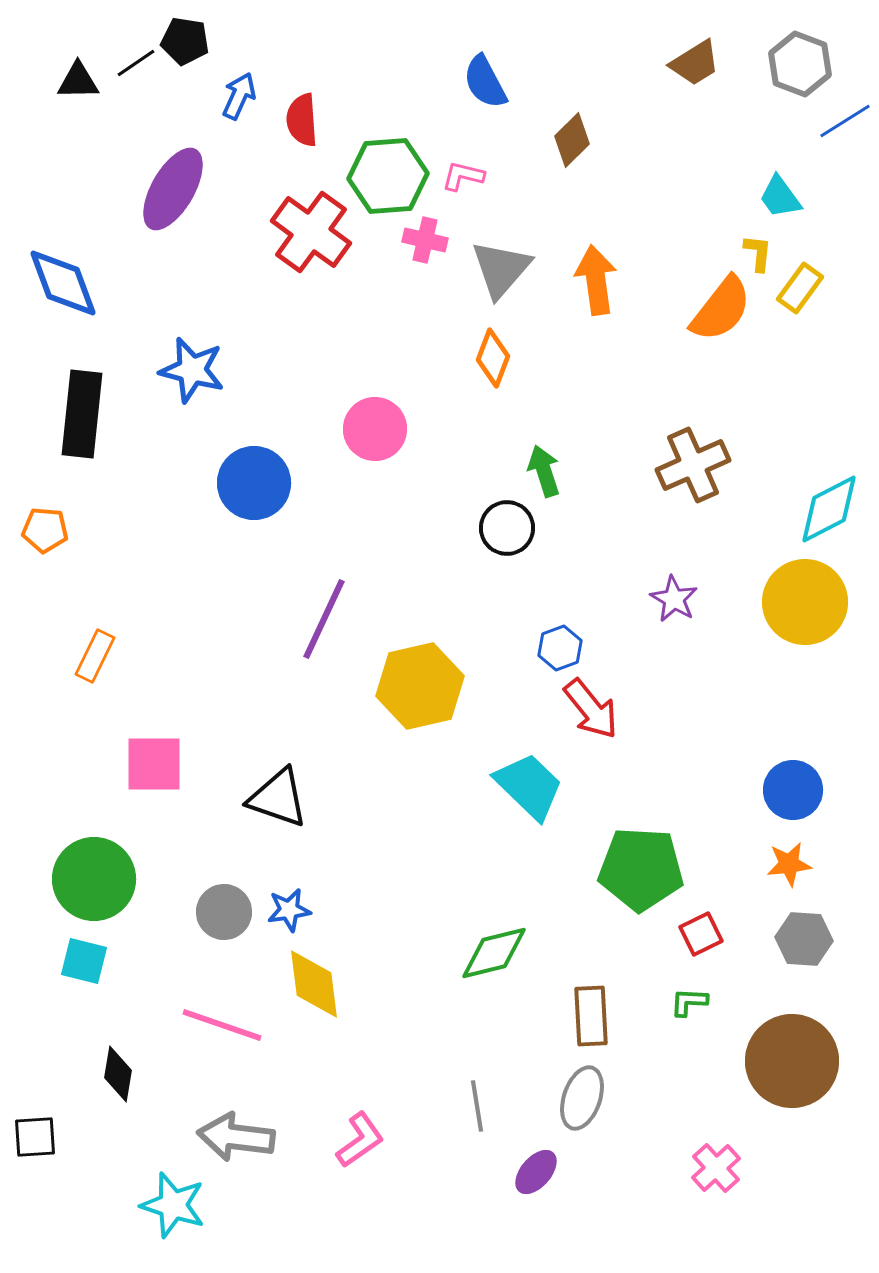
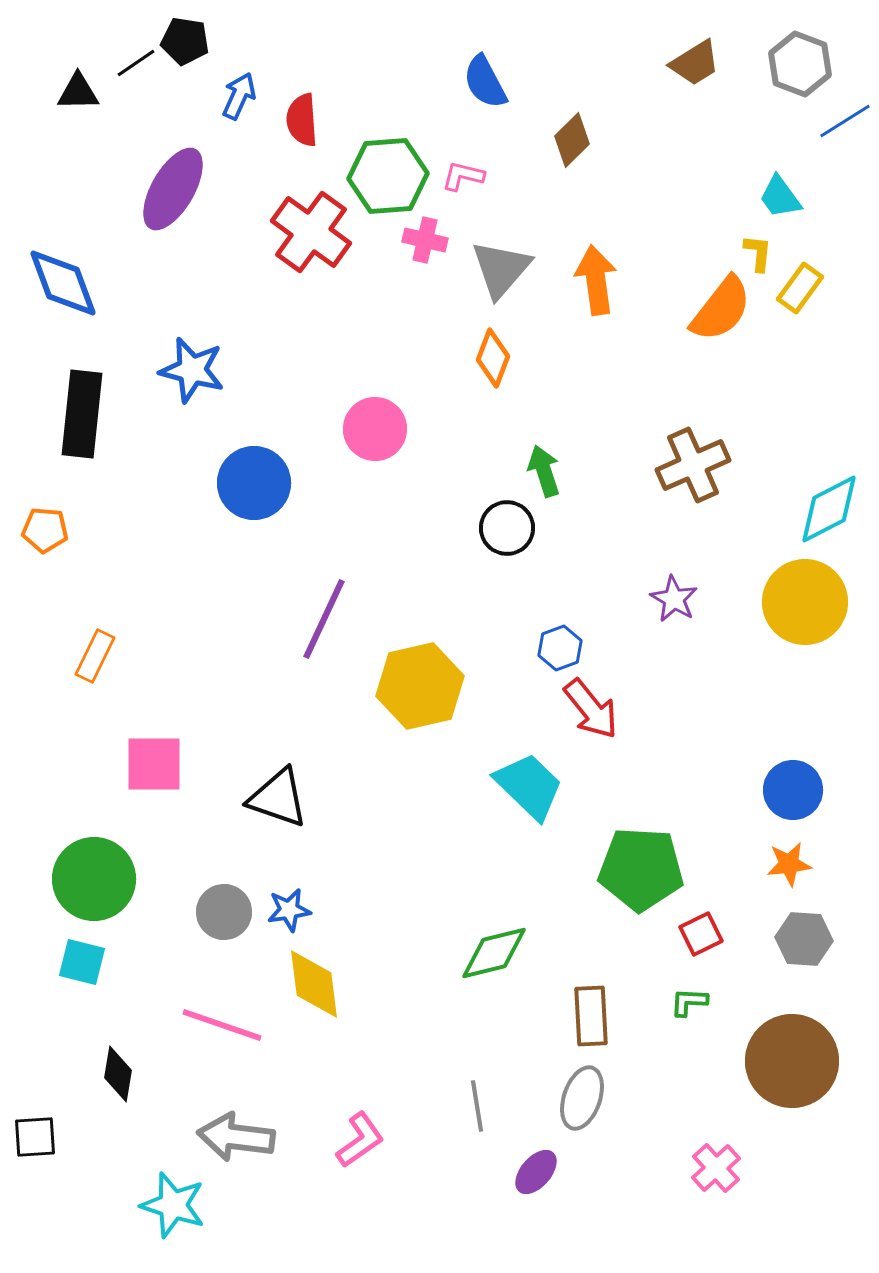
black triangle at (78, 81): moved 11 px down
cyan square at (84, 961): moved 2 px left, 1 px down
